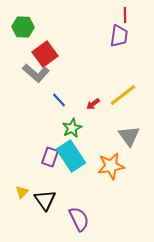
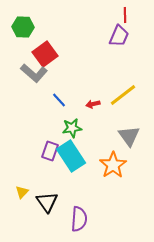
purple trapezoid: rotated 15 degrees clockwise
gray L-shape: moved 2 px left
red arrow: rotated 24 degrees clockwise
green star: rotated 18 degrees clockwise
purple rectangle: moved 6 px up
orange star: moved 2 px right, 1 px up; rotated 24 degrees counterclockwise
black triangle: moved 2 px right, 2 px down
purple semicircle: rotated 30 degrees clockwise
